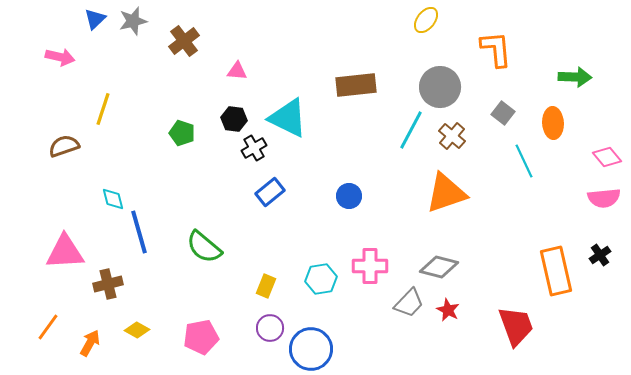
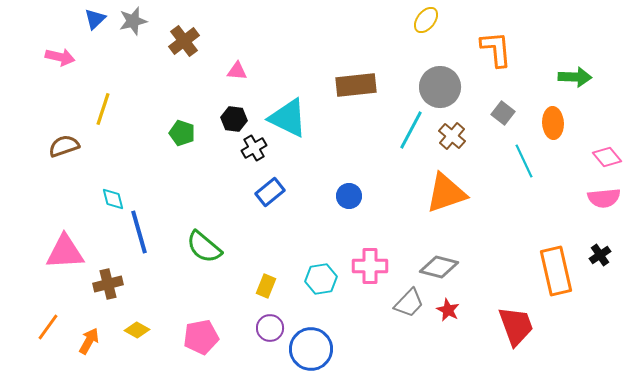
orange arrow at (90, 343): moved 1 px left, 2 px up
